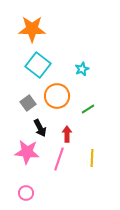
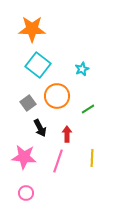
pink star: moved 3 px left, 5 px down
pink line: moved 1 px left, 2 px down
